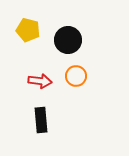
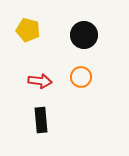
black circle: moved 16 px right, 5 px up
orange circle: moved 5 px right, 1 px down
